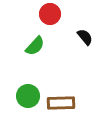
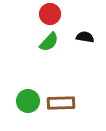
black semicircle: rotated 42 degrees counterclockwise
green semicircle: moved 14 px right, 4 px up
green circle: moved 5 px down
